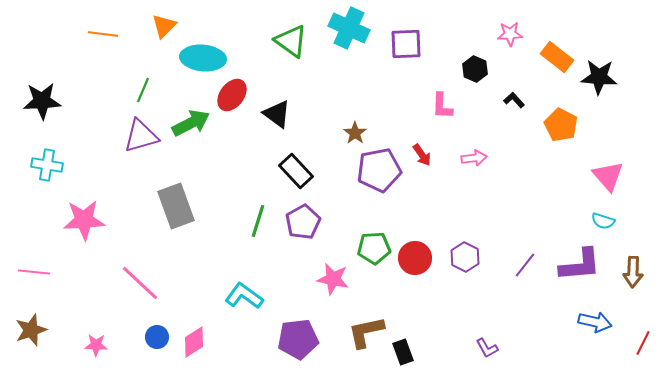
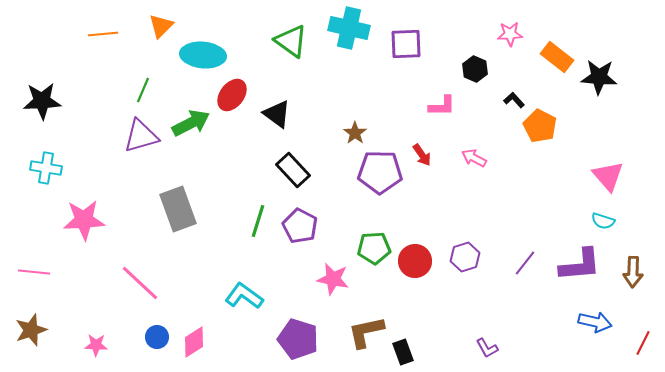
orange triangle at (164, 26): moved 3 px left
cyan cross at (349, 28): rotated 12 degrees counterclockwise
orange line at (103, 34): rotated 12 degrees counterclockwise
cyan ellipse at (203, 58): moved 3 px up
pink L-shape at (442, 106): rotated 92 degrees counterclockwise
orange pentagon at (561, 125): moved 21 px left, 1 px down
pink arrow at (474, 158): rotated 145 degrees counterclockwise
cyan cross at (47, 165): moved 1 px left, 3 px down
purple pentagon at (379, 170): moved 1 px right, 2 px down; rotated 12 degrees clockwise
black rectangle at (296, 171): moved 3 px left, 1 px up
gray rectangle at (176, 206): moved 2 px right, 3 px down
purple pentagon at (303, 222): moved 3 px left, 4 px down; rotated 16 degrees counterclockwise
purple hexagon at (465, 257): rotated 16 degrees clockwise
red circle at (415, 258): moved 3 px down
purple line at (525, 265): moved 2 px up
purple pentagon at (298, 339): rotated 24 degrees clockwise
